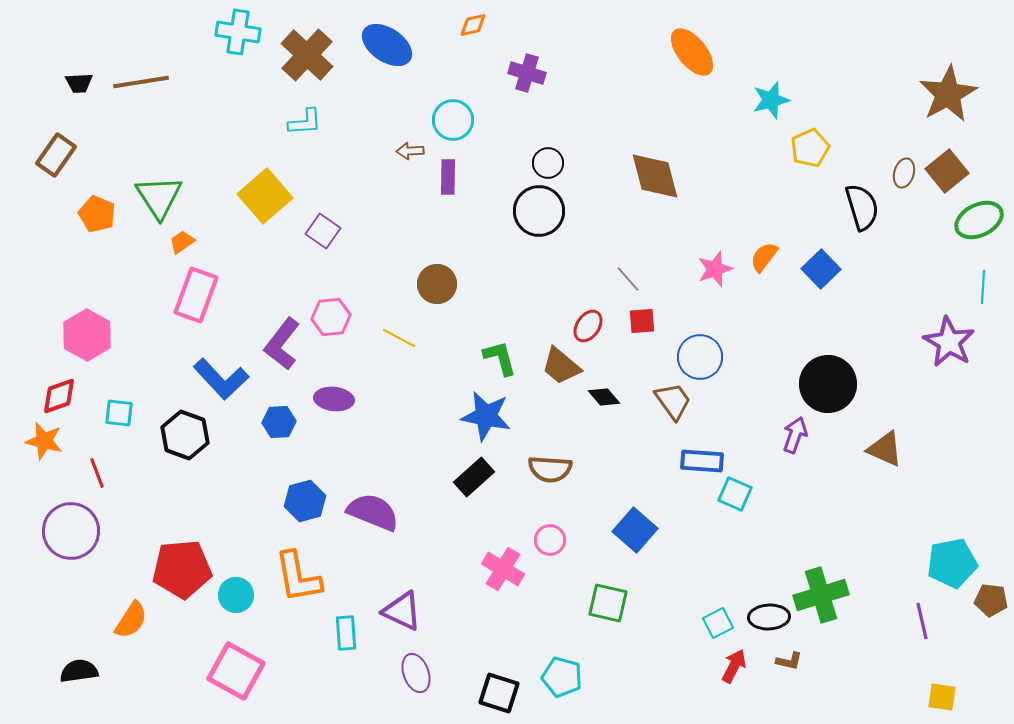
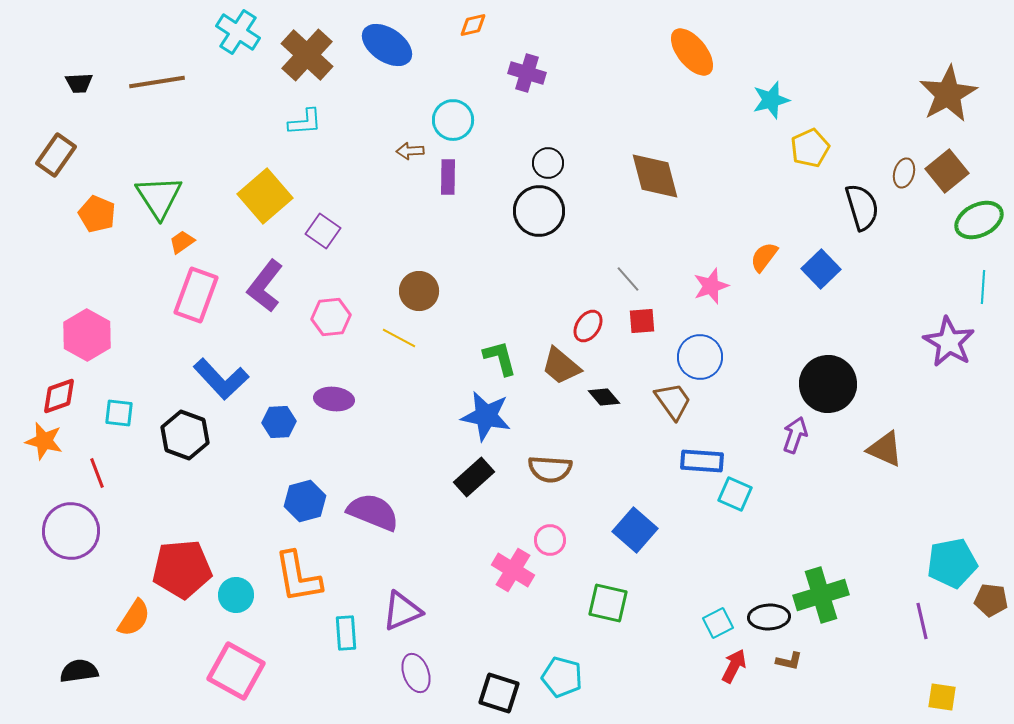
cyan cross at (238, 32): rotated 24 degrees clockwise
brown line at (141, 82): moved 16 px right
pink star at (715, 269): moved 4 px left, 17 px down
brown circle at (437, 284): moved 18 px left, 7 px down
purple L-shape at (282, 344): moved 17 px left, 58 px up
pink cross at (503, 569): moved 10 px right, 1 px down
purple triangle at (402, 611): rotated 48 degrees counterclockwise
orange semicircle at (131, 620): moved 3 px right, 2 px up
